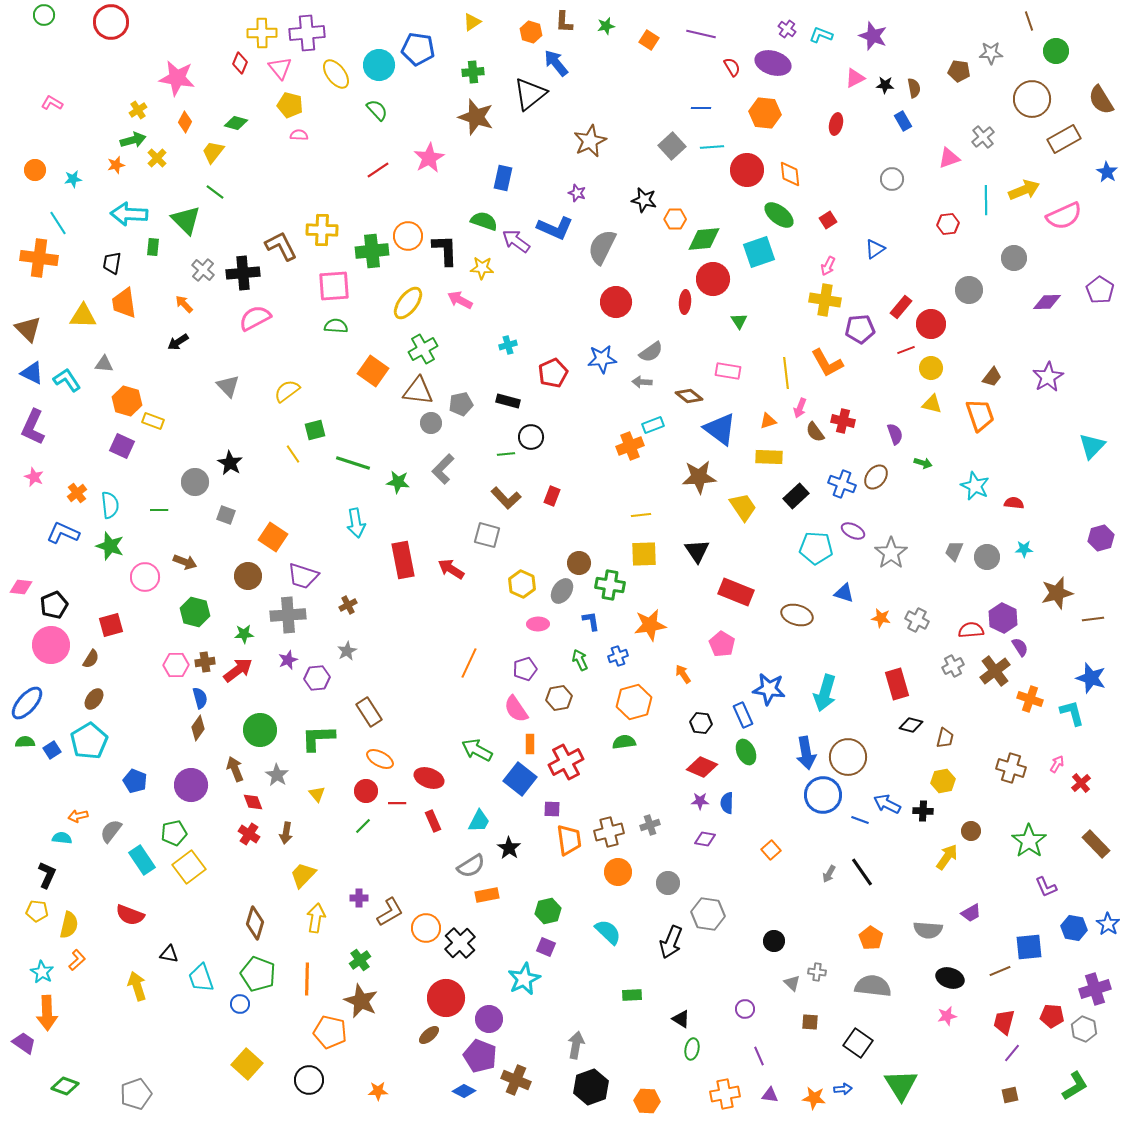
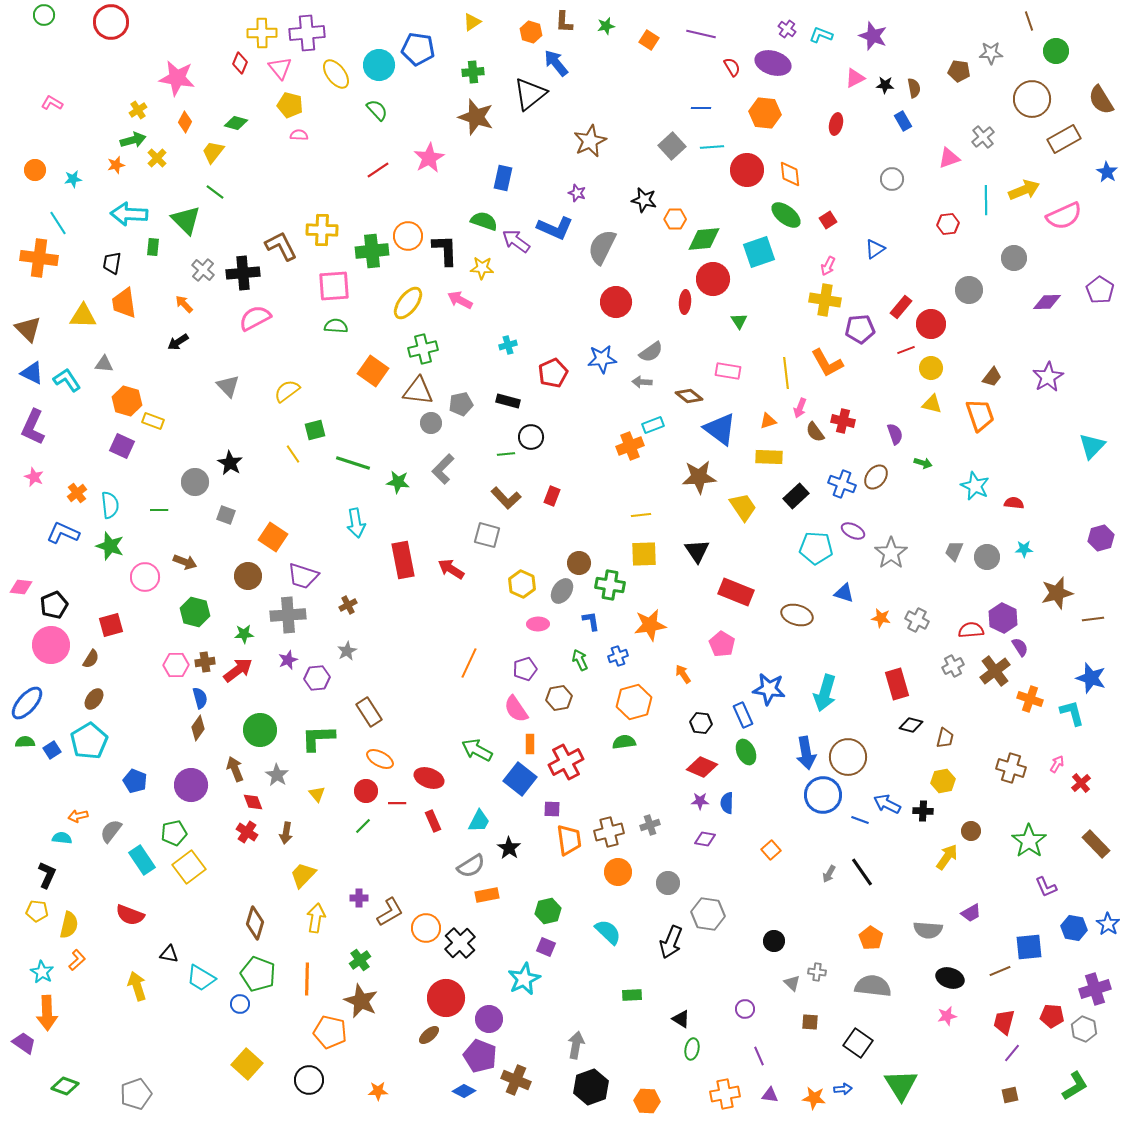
green ellipse at (779, 215): moved 7 px right
green cross at (423, 349): rotated 16 degrees clockwise
red cross at (249, 834): moved 2 px left, 2 px up
cyan trapezoid at (201, 978): rotated 40 degrees counterclockwise
